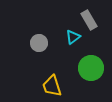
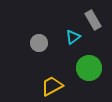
gray rectangle: moved 4 px right
green circle: moved 2 px left
yellow trapezoid: rotated 80 degrees clockwise
